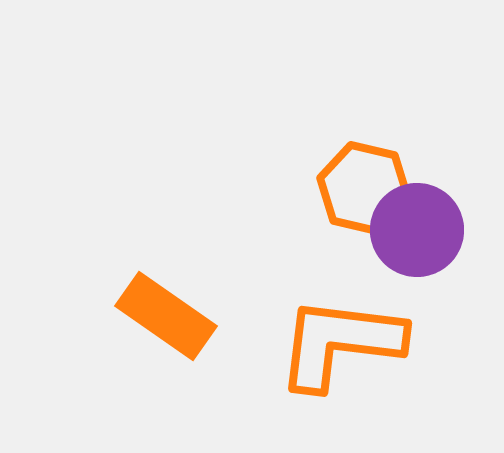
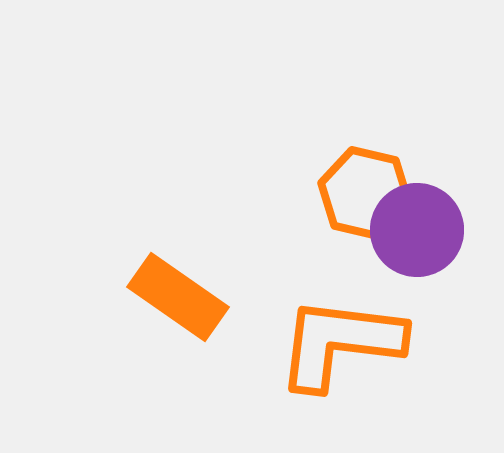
orange hexagon: moved 1 px right, 5 px down
orange rectangle: moved 12 px right, 19 px up
